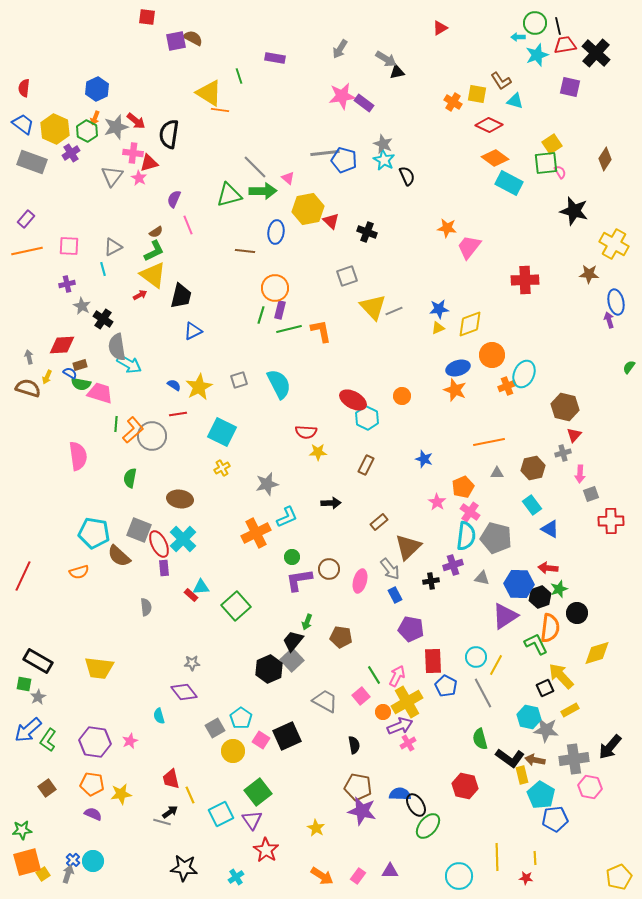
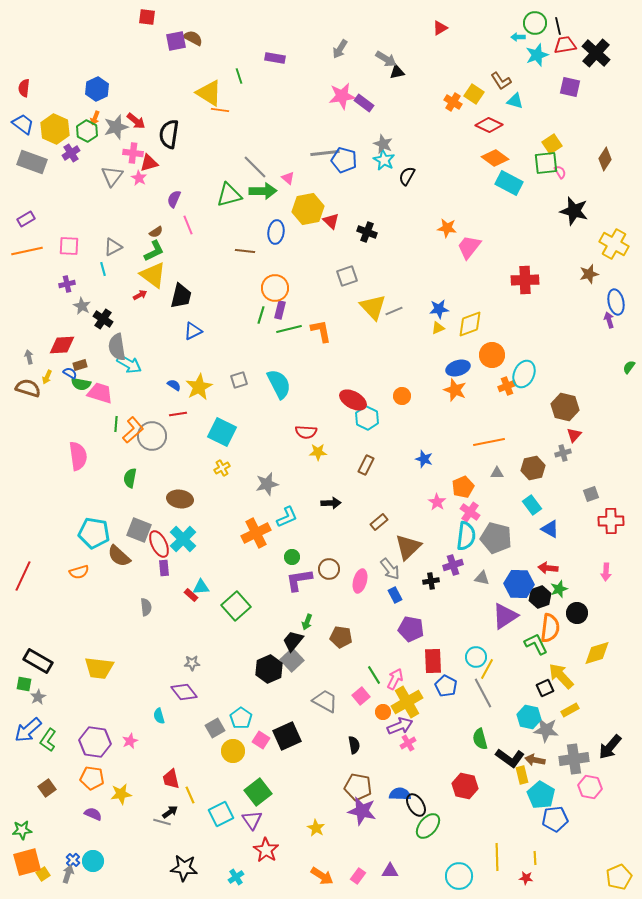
yellow square at (477, 94): moved 3 px left; rotated 24 degrees clockwise
black semicircle at (407, 176): rotated 126 degrees counterclockwise
purple rectangle at (26, 219): rotated 18 degrees clockwise
brown star at (589, 274): rotated 18 degrees counterclockwise
pink arrow at (580, 474): moved 26 px right, 98 px down
yellow line at (496, 665): moved 9 px left, 4 px down
pink arrow at (397, 676): moved 2 px left, 3 px down
orange pentagon at (92, 784): moved 6 px up
